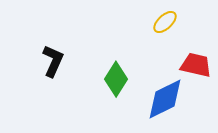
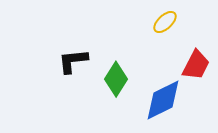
black L-shape: moved 20 px right; rotated 120 degrees counterclockwise
red trapezoid: rotated 104 degrees clockwise
blue diamond: moved 2 px left, 1 px down
